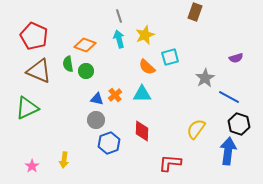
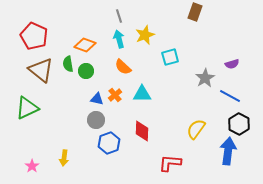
purple semicircle: moved 4 px left, 6 px down
orange semicircle: moved 24 px left
brown triangle: moved 2 px right, 1 px up; rotated 16 degrees clockwise
blue line: moved 1 px right, 1 px up
black hexagon: rotated 10 degrees clockwise
yellow arrow: moved 2 px up
